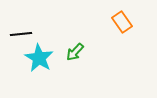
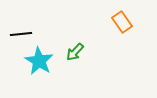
cyan star: moved 3 px down
